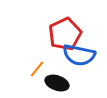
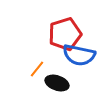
red pentagon: rotated 8 degrees clockwise
